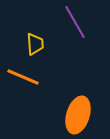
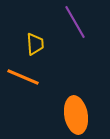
orange ellipse: moved 2 px left; rotated 27 degrees counterclockwise
